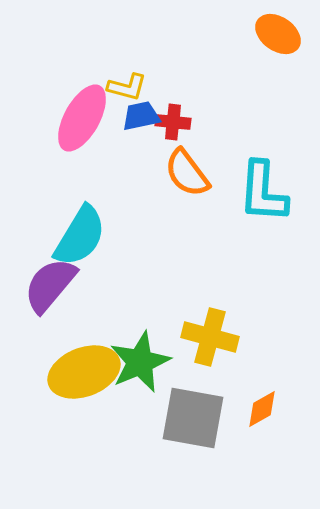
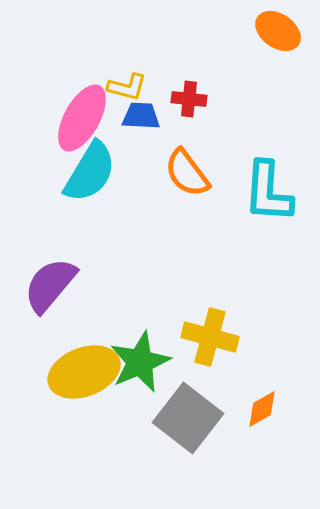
orange ellipse: moved 3 px up
blue trapezoid: rotated 15 degrees clockwise
red cross: moved 16 px right, 23 px up
cyan L-shape: moved 5 px right
cyan semicircle: moved 10 px right, 64 px up
gray square: moved 5 px left; rotated 28 degrees clockwise
